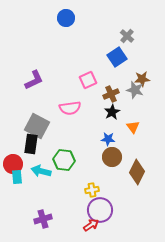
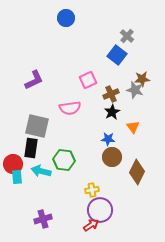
blue square: moved 2 px up; rotated 18 degrees counterclockwise
gray square: rotated 15 degrees counterclockwise
black rectangle: moved 4 px down
